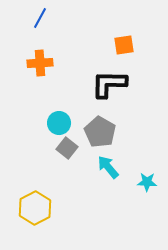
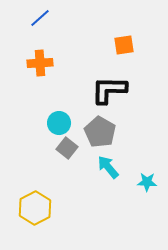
blue line: rotated 20 degrees clockwise
black L-shape: moved 6 px down
